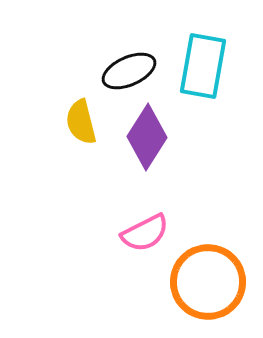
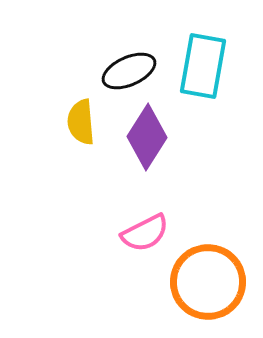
yellow semicircle: rotated 9 degrees clockwise
